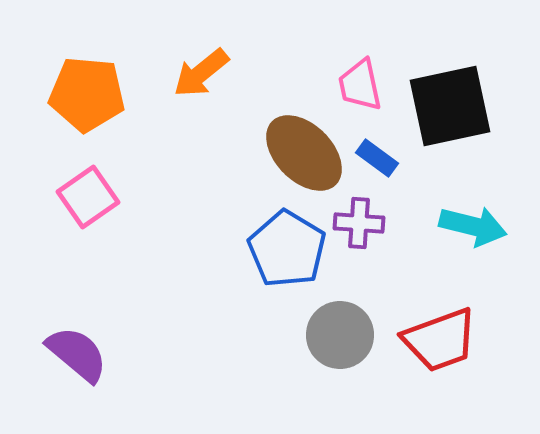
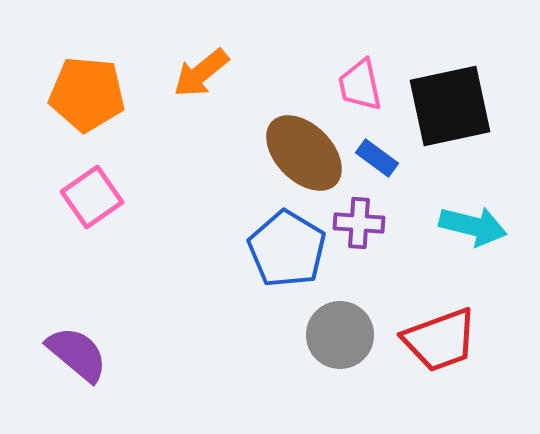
pink square: moved 4 px right
